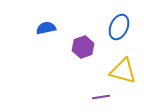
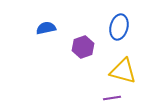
blue ellipse: rotated 10 degrees counterclockwise
purple line: moved 11 px right, 1 px down
